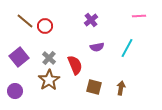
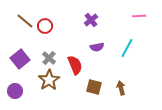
purple square: moved 1 px right, 2 px down
brown arrow: rotated 24 degrees counterclockwise
